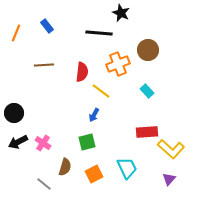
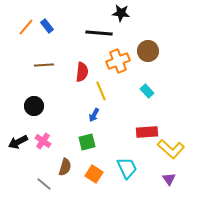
black star: rotated 18 degrees counterclockwise
orange line: moved 10 px right, 6 px up; rotated 18 degrees clockwise
brown circle: moved 1 px down
orange cross: moved 3 px up
yellow line: rotated 30 degrees clockwise
black circle: moved 20 px right, 7 px up
pink cross: moved 2 px up
orange square: rotated 30 degrees counterclockwise
purple triangle: rotated 16 degrees counterclockwise
